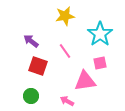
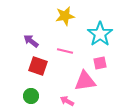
pink line: rotated 42 degrees counterclockwise
